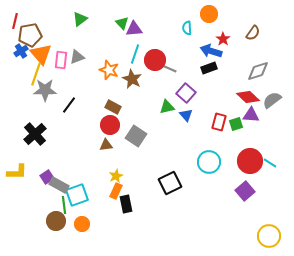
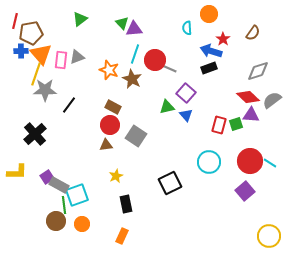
brown pentagon at (30, 35): moved 1 px right, 2 px up
blue cross at (21, 51): rotated 32 degrees clockwise
red rectangle at (219, 122): moved 3 px down
orange rectangle at (116, 191): moved 6 px right, 45 px down
